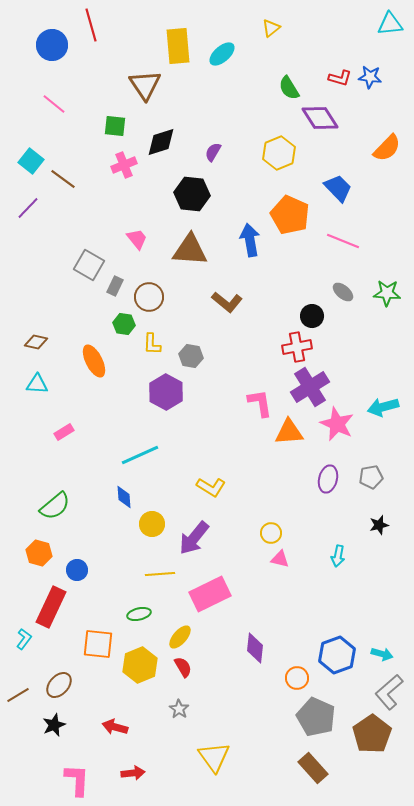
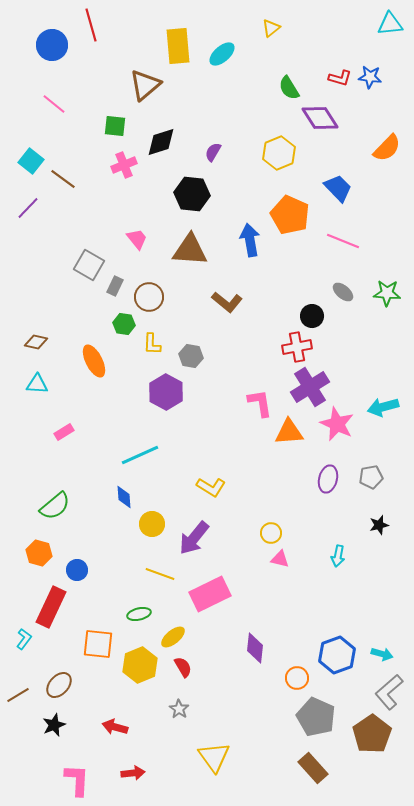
brown triangle at (145, 85): rotated 24 degrees clockwise
yellow line at (160, 574): rotated 24 degrees clockwise
yellow ellipse at (180, 637): moved 7 px left; rotated 10 degrees clockwise
